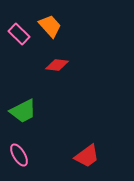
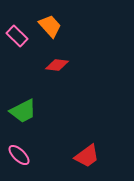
pink rectangle: moved 2 px left, 2 px down
pink ellipse: rotated 15 degrees counterclockwise
